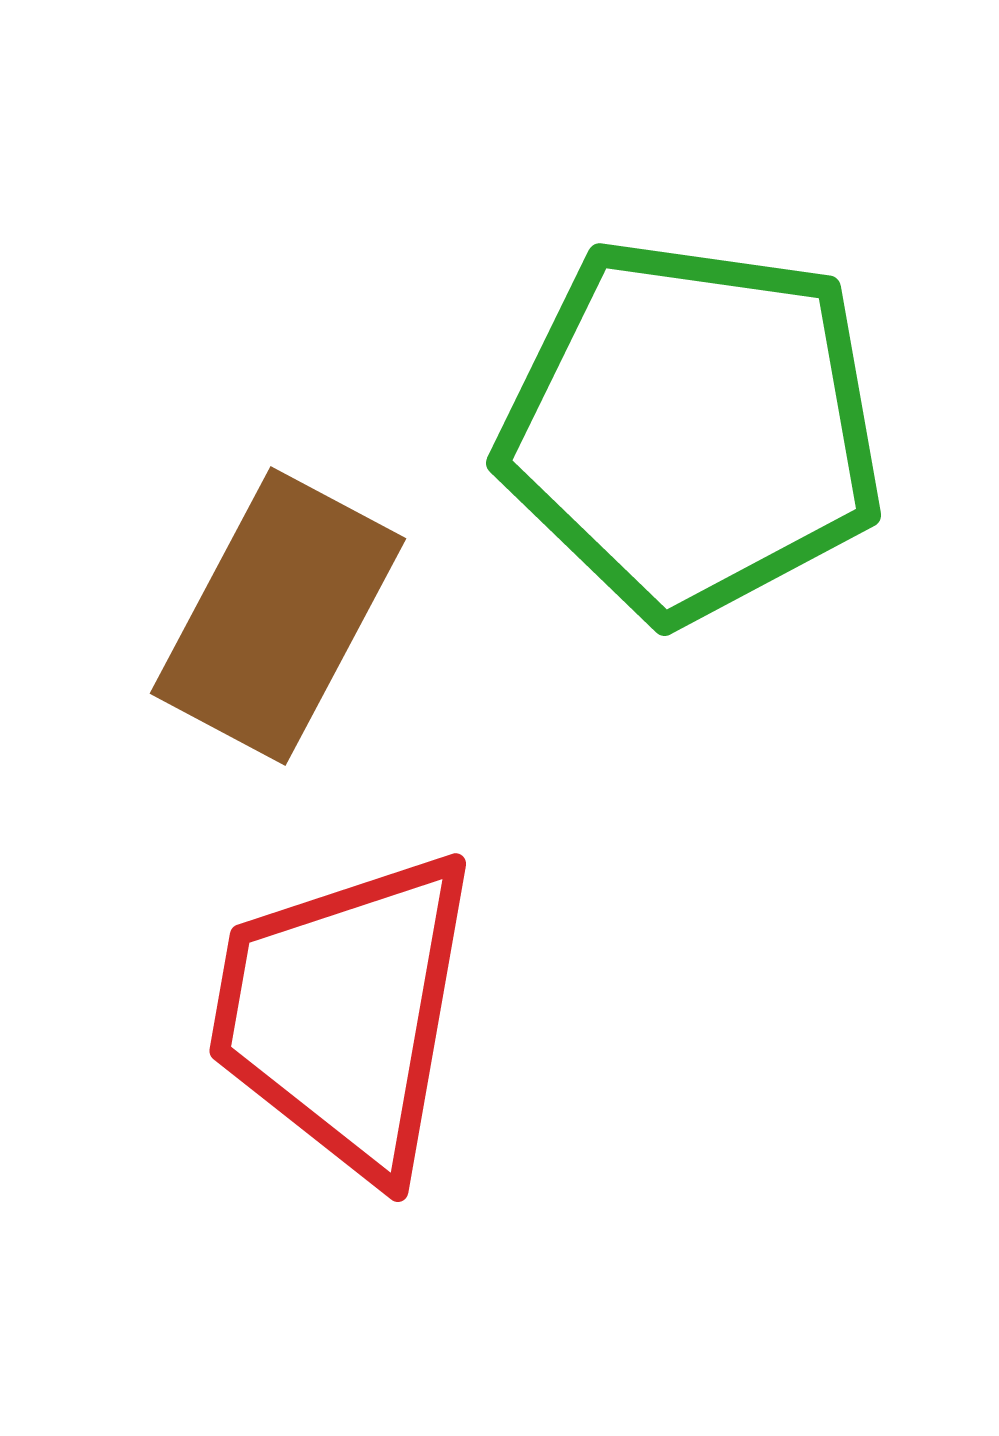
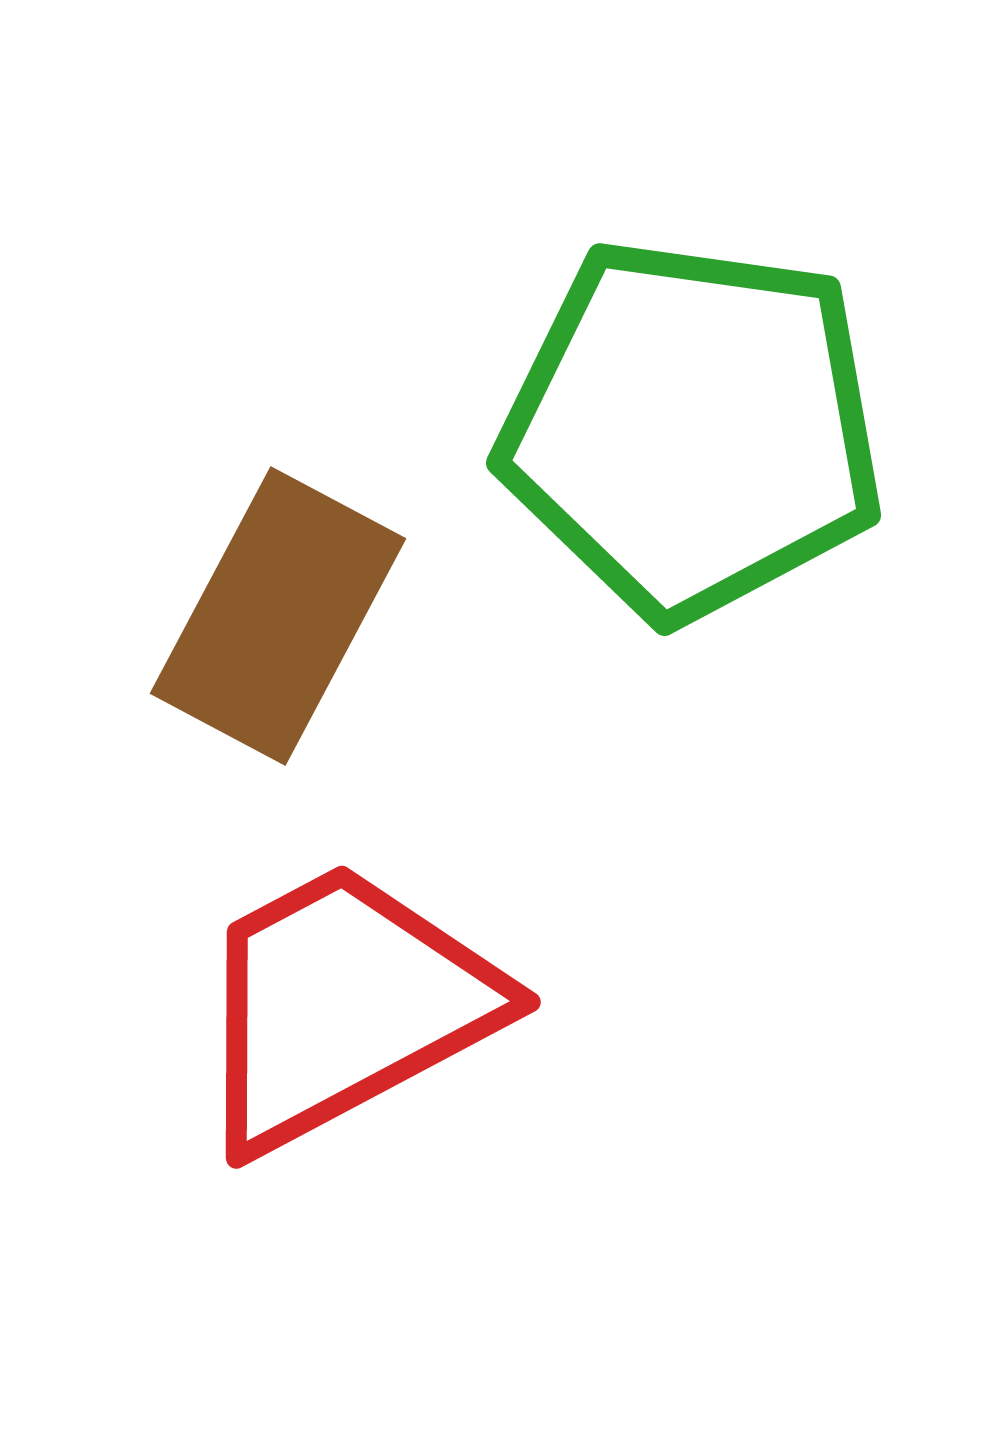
red trapezoid: moved 7 px up; rotated 52 degrees clockwise
